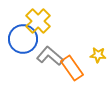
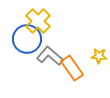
blue circle: moved 4 px right
yellow star: moved 1 px right, 1 px down
